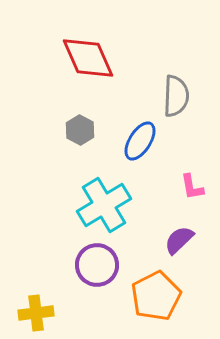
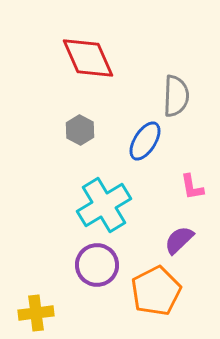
blue ellipse: moved 5 px right
orange pentagon: moved 5 px up
